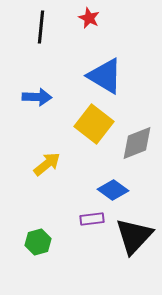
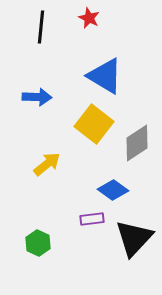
gray diamond: rotated 12 degrees counterclockwise
black triangle: moved 2 px down
green hexagon: moved 1 px down; rotated 20 degrees counterclockwise
